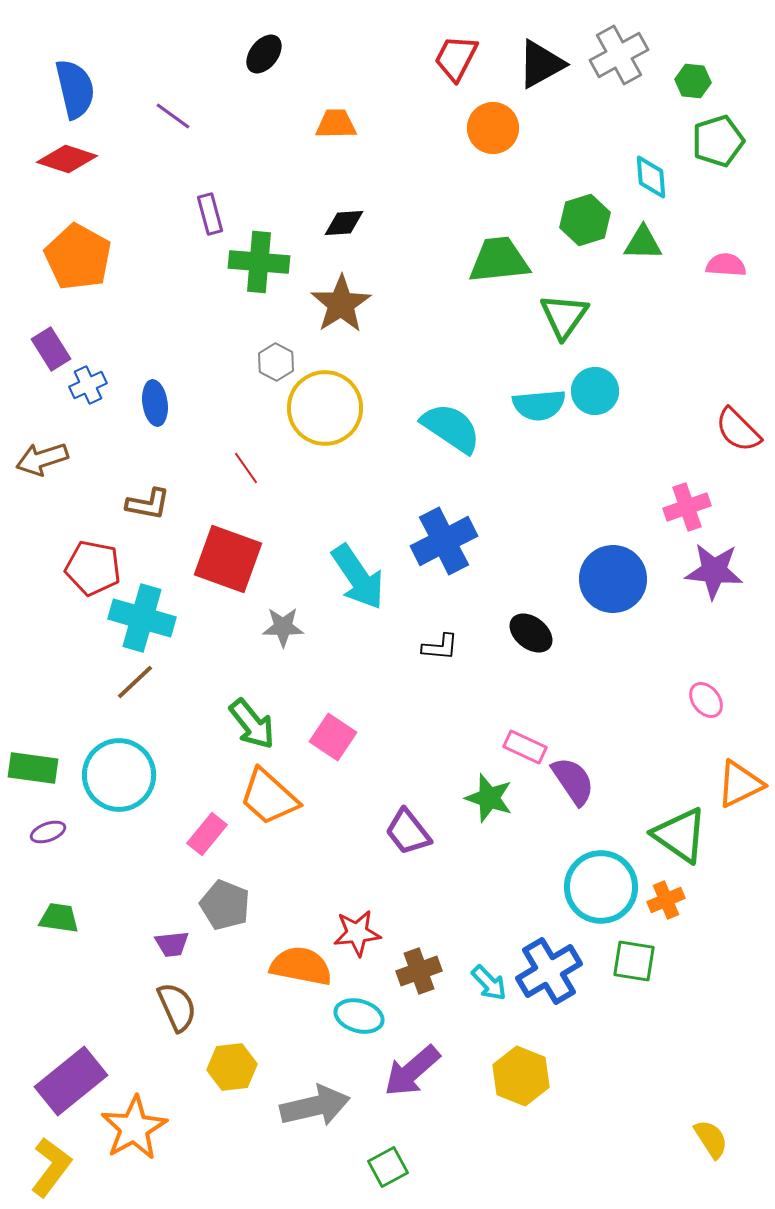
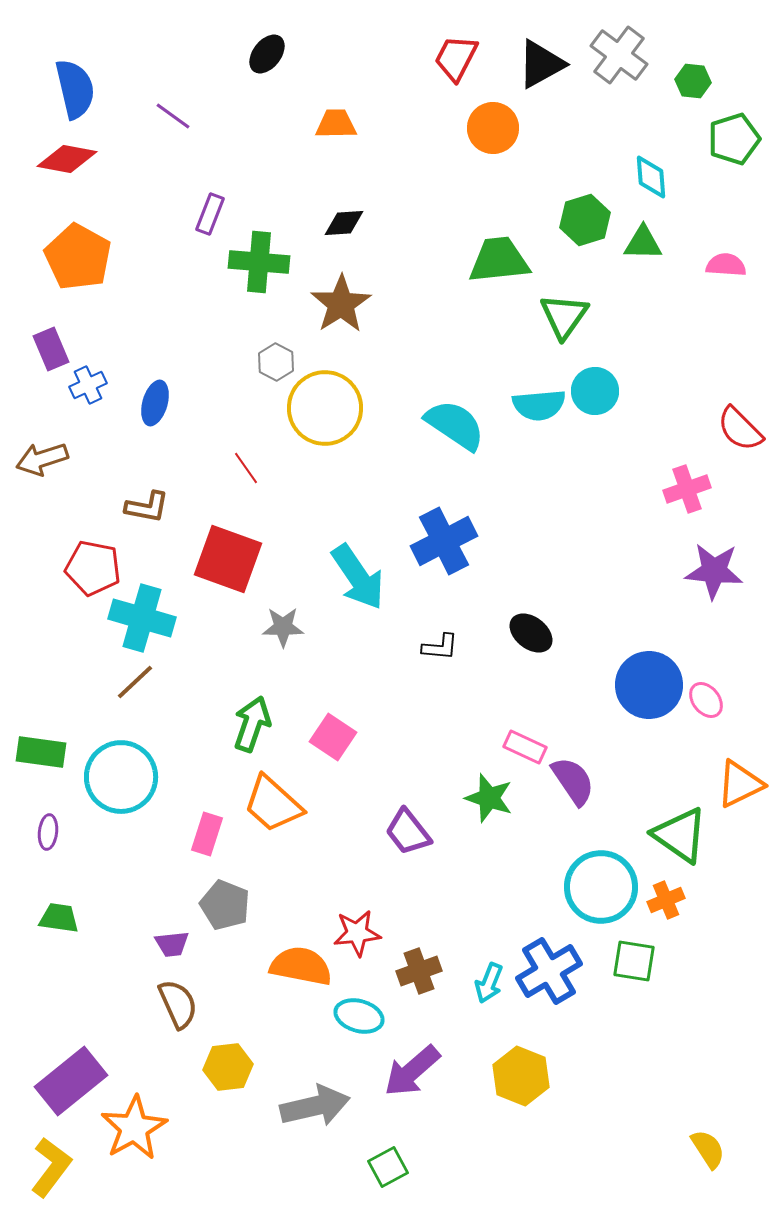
black ellipse at (264, 54): moved 3 px right
gray cross at (619, 55): rotated 24 degrees counterclockwise
green pentagon at (718, 141): moved 16 px right, 2 px up
red diamond at (67, 159): rotated 8 degrees counterclockwise
purple rectangle at (210, 214): rotated 36 degrees clockwise
purple rectangle at (51, 349): rotated 9 degrees clockwise
blue ellipse at (155, 403): rotated 24 degrees clockwise
cyan semicircle at (451, 428): moved 4 px right, 3 px up
red semicircle at (738, 430): moved 2 px right, 1 px up
brown L-shape at (148, 504): moved 1 px left, 3 px down
pink cross at (687, 507): moved 18 px up
blue circle at (613, 579): moved 36 px right, 106 px down
green arrow at (252, 724): rotated 122 degrees counterclockwise
green rectangle at (33, 768): moved 8 px right, 16 px up
cyan circle at (119, 775): moved 2 px right, 2 px down
orange trapezoid at (269, 797): moved 4 px right, 7 px down
purple ellipse at (48, 832): rotated 64 degrees counterclockwise
pink rectangle at (207, 834): rotated 21 degrees counterclockwise
cyan arrow at (489, 983): rotated 66 degrees clockwise
brown semicircle at (177, 1007): moved 1 px right, 3 px up
yellow hexagon at (232, 1067): moved 4 px left
yellow semicircle at (711, 1139): moved 3 px left, 10 px down
